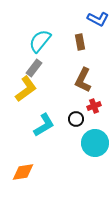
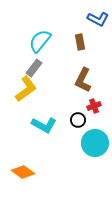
black circle: moved 2 px right, 1 px down
cyan L-shape: rotated 60 degrees clockwise
orange diamond: rotated 45 degrees clockwise
